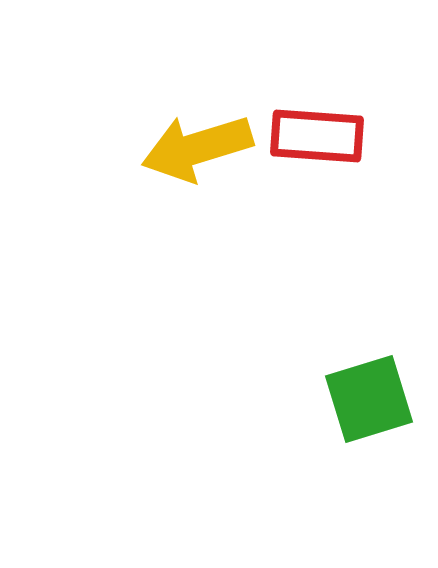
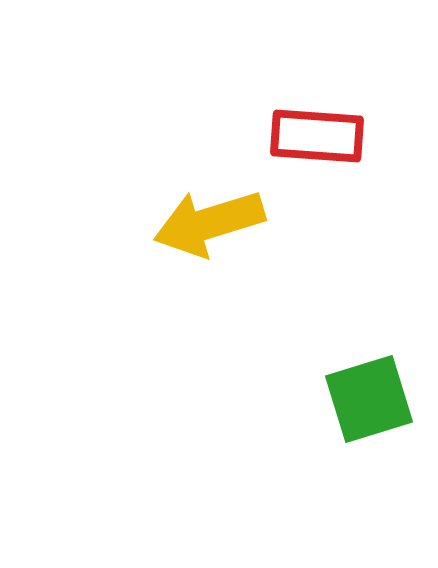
yellow arrow: moved 12 px right, 75 px down
